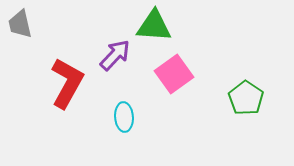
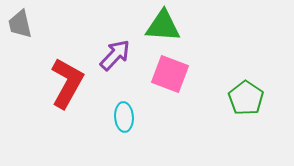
green triangle: moved 9 px right
pink square: moved 4 px left; rotated 33 degrees counterclockwise
